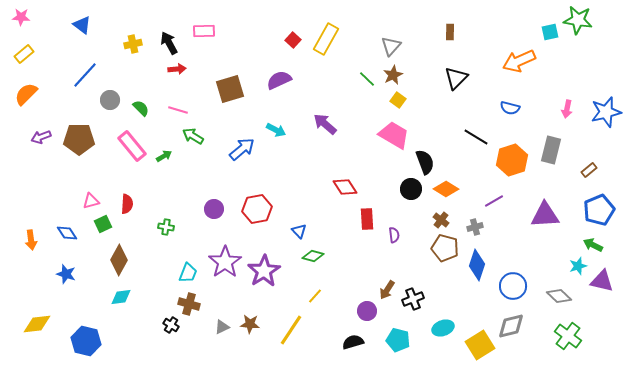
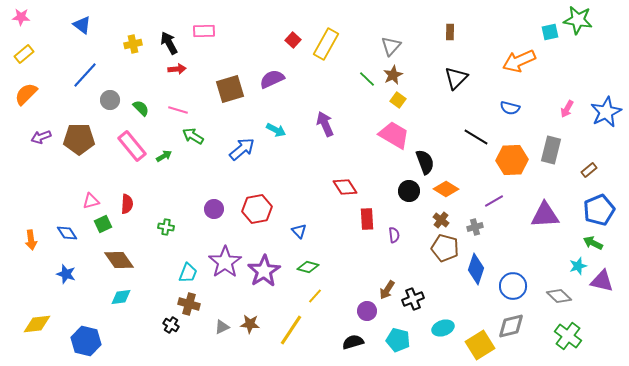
yellow rectangle at (326, 39): moved 5 px down
purple semicircle at (279, 80): moved 7 px left, 1 px up
pink arrow at (567, 109): rotated 18 degrees clockwise
blue star at (606, 112): rotated 12 degrees counterclockwise
purple arrow at (325, 124): rotated 25 degrees clockwise
orange hexagon at (512, 160): rotated 16 degrees clockwise
black circle at (411, 189): moved 2 px left, 2 px down
green arrow at (593, 245): moved 2 px up
green diamond at (313, 256): moved 5 px left, 11 px down
brown diamond at (119, 260): rotated 64 degrees counterclockwise
blue diamond at (477, 265): moved 1 px left, 4 px down
